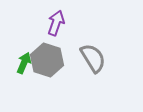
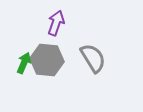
gray hexagon: rotated 12 degrees counterclockwise
